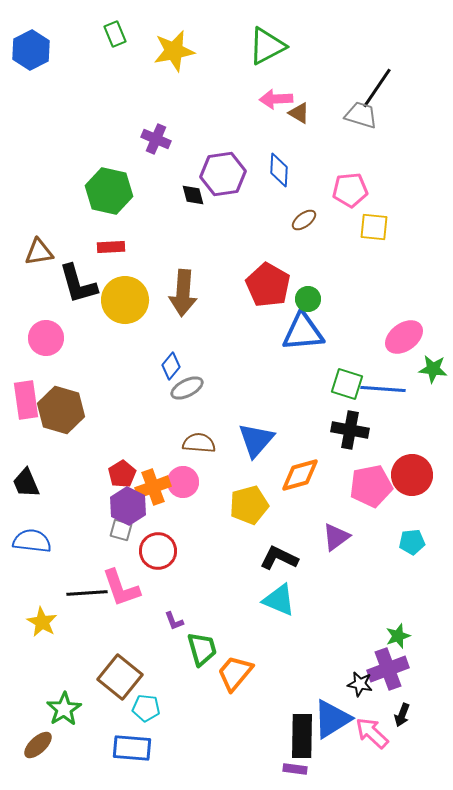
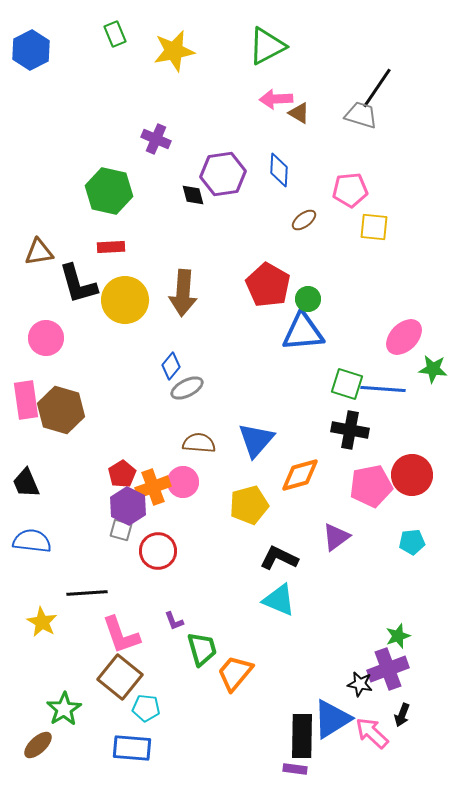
pink ellipse at (404, 337): rotated 9 degrees counterclockwise
pink L-shape at (121, 588): moved 47 px down
